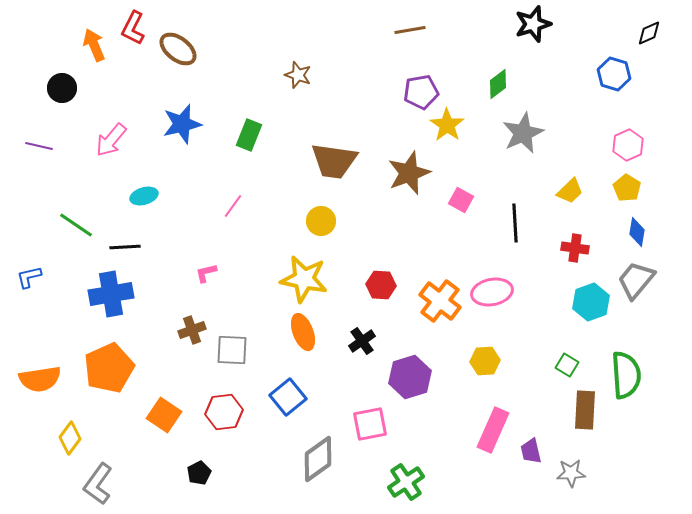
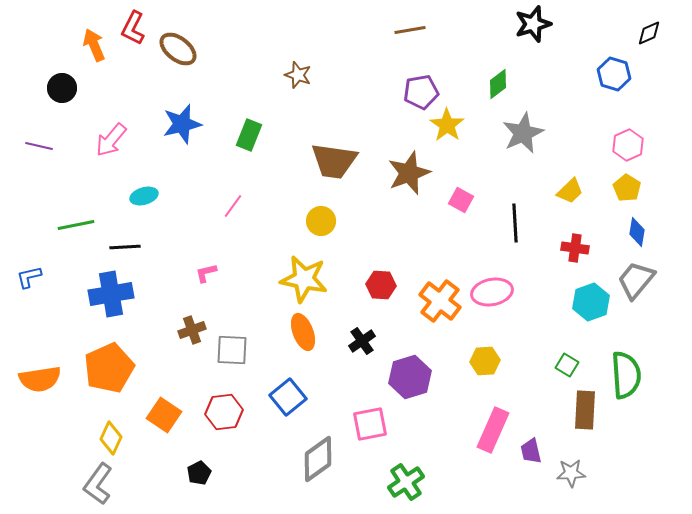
green line at (76, 225): rotated 45 degrees counterclockwise
yellow diamond at (70, 438): moved 41 px right; rotated 12 degrees counterclockwise
